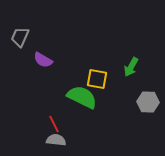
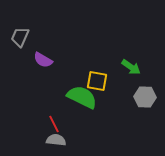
green arrow: rotated 84 degrees counterclockwise
yellow square: moved 2 px down
gray hexagon: moved 3 px left, 5 px up
